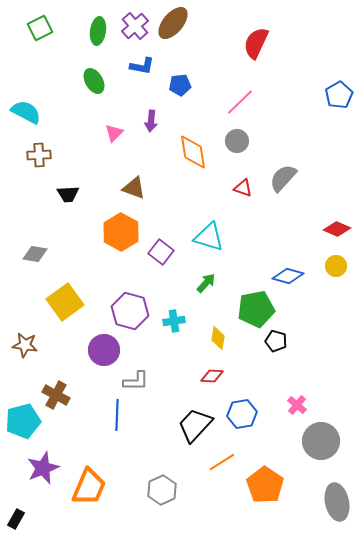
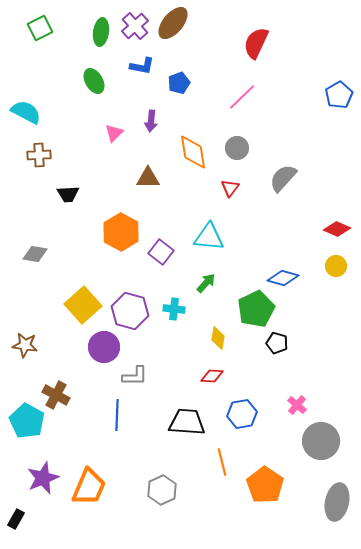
green ellipse at (98, 31): moved 3 px right, 1 px down
blue pentagon at (180, 85): moved 1 px left, 2 px up; rotated 15 degrees counterclockwise
pink line at (240, 102): moved 2 px right, 5 px up
gray circle at (237, 141): moved 7 px down
brown triangle at (134, 188): moved 14 px right, 10 px up; rotated 20 degrees counterclockwise
red triangle at (243, 188): moved 13 px left; rotated 48 degrees clockwise
cyan triangle at (209, 237): rotated 12 degrees counterclockwise
blue diamond at (288, 276): moved 5 px left, 2 px down
yellow square at (65, 302): moved 18 px right, 3 px down; rotated 6 degrees counterclockwise
green pentagon at (256, 309): rotated 15 degrees counterclockwise
cyan cross at (174, 321): moved 12 px up; rotated 15 degrees clockwise
black pentagon at (276, 341): moved 1 px right, 2 px down
purple circle at (104, 350): moved 3 px up
gray L-shape at (136, 381): moved 1 px left, 5 px up
cyan pentagon at (23, 421): moved 4 px right; rotated 28 degrees counterclockwise
black trapezoid at (195, 425): moved 8 px left, 3 px up; rotated 51 degrees clockwise
orange line at (222, 462): rotated 72 degrees counterclockwise
purple star at (43, 468): moved 10 px down
gray ellipse at (337, 502): rotated 24 degrees clockwise
